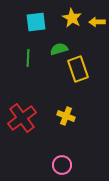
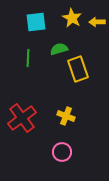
pink circle: moved 13 px up
